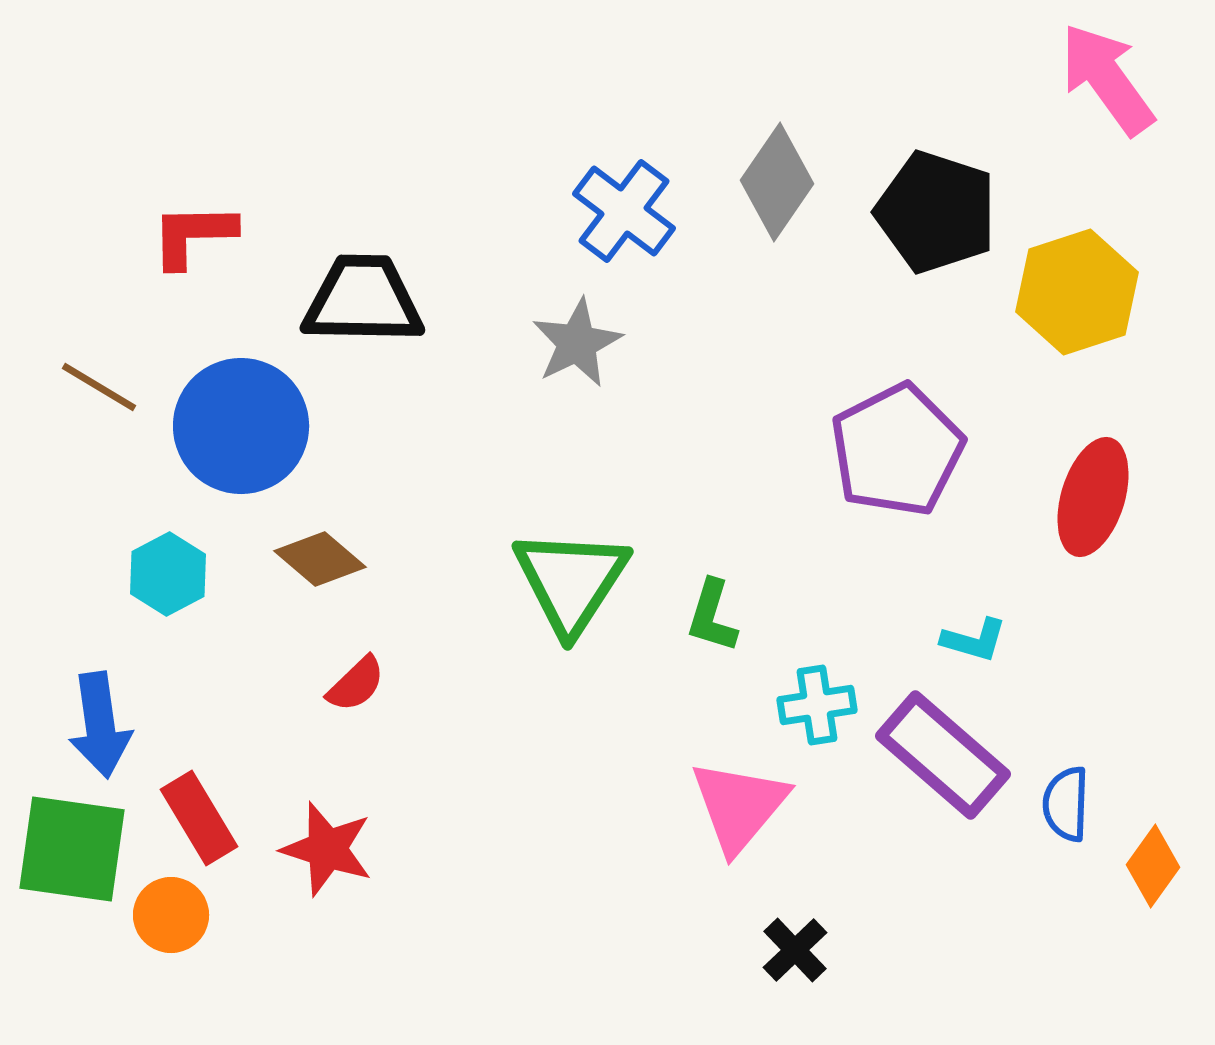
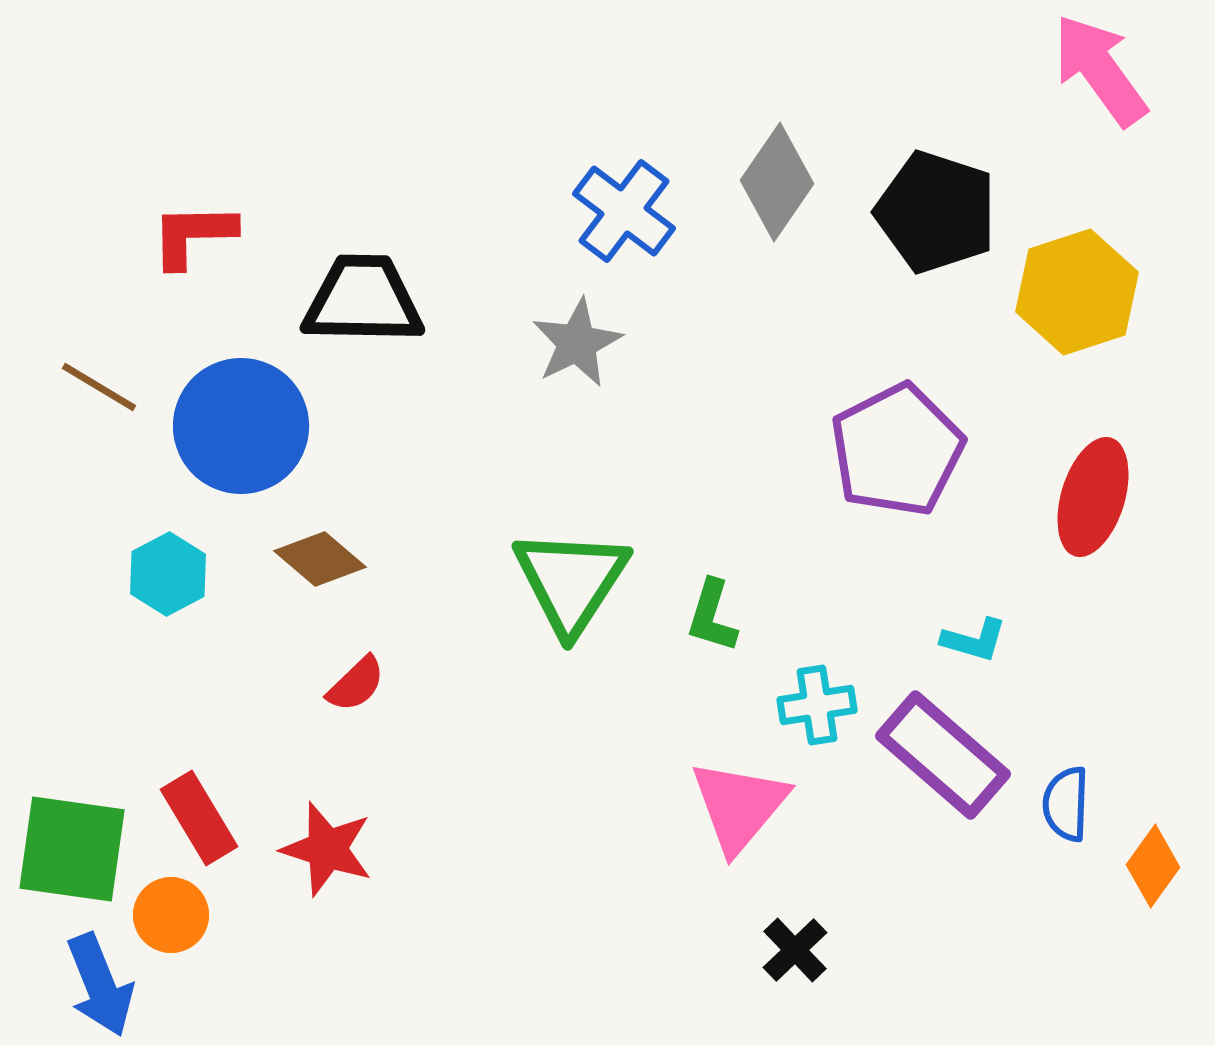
pink arrow: moved 7 px left, 9 px up
blue arrow: moved 260 px down; rotated 14 degrees counterclockwise
